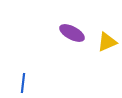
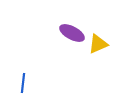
yellow triangle: moved 9 px left, 2 px down
